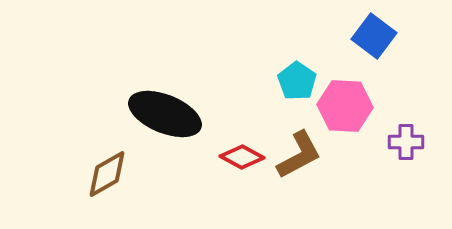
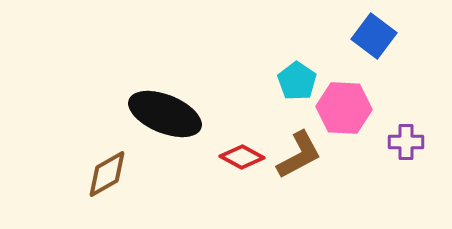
pink hexagon: moved 1 px left, 2 px down
